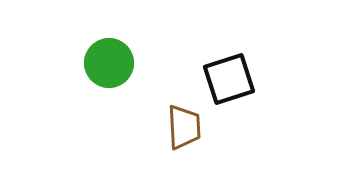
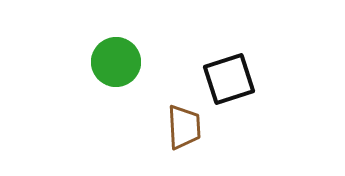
green circle: moved 7 px right, 1 px up
